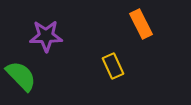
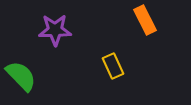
orange rectangle: moved 4 px right, 4 px up
purple star: moved 9 px right, 6 px up
